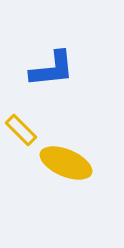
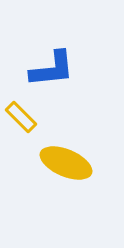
yellow rectangle: moved 13 px up
